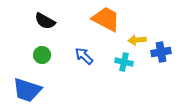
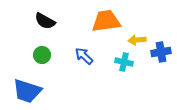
orange trapezoid: moved 2 px down; rotated 36 degrees counterclockwise
blue trapezoid: moved 1 px down
